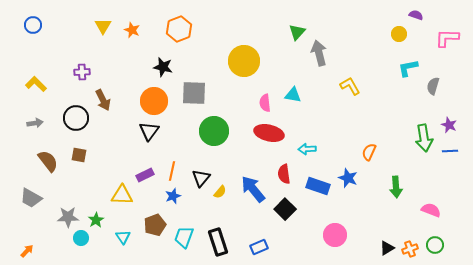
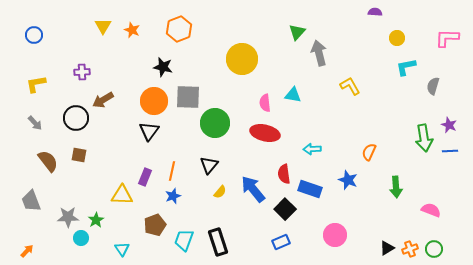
purple semicircle at (416, 15): moved 41 px left, 3 px up; rotated 16 degrees counterclockwise
blue circle at (33, 25): moved 1 px right, 10 px down
yellow circle at (399, 34): moved 2 px left, 4 px down
yellow circle at (244, 61): moved 2 px left, 2 px up
cyan L-shape at (408, 68): moved 2 px left, 1 px up
yellow L-shape at (36, 84): rotated 55 degrees counterclockwise
gray square at (194, 93): moved 6 px left, 4 px down
brown arrow at (103, 100): rotated 85 degrees clockwise
gray arrow at (35, 123): rotated 56 degrees clockwise
green circle at (214, 131): moved 1 px right, 8 px up
red ellipse at (269, 133): moved 4 px left
cyan arrow at (307, 149): moved 5 px right
purple rectangle at (145, 175): moved 2 px down; rotated 42 degrees counterclockwise
black triangle at (201, 178): moved 8 px right, 13 px up
blue star at (348, 178): moved 2 px down
blue rectangle at (318, 186): moved 8 px left, 3 px down
gray trapezoid at (31, 198): moved 3 px down; rotated 40 degrees clockwise
cyan triangle at (123, 237): moved 1 px left, 12 px down
cyan trapezoid at (184, 237): moved 3 px down
green circle at (435, 245): moved 1 px left, 4 px down
blue rectangle at (259, 247): moved 22 px right, 5 px up
